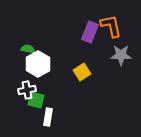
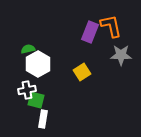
green semicircle: rotated 24 degrees counterclockwise
white rectangle: moved 5 px left, 2 px down
